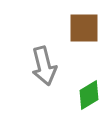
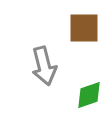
green diamond: rotated 12 degrees clockwise
